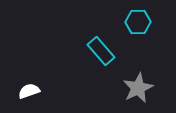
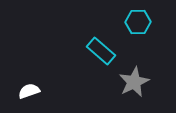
cyan rectangle: rotated 8 degrees counterclockwise
gray star: moved 4 px left, 6 px up
